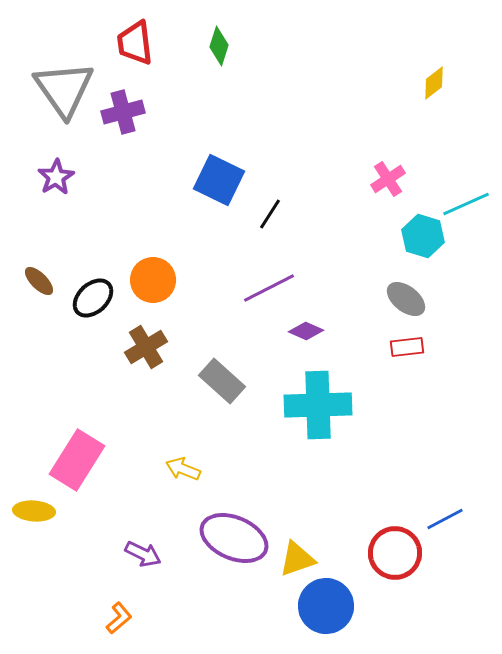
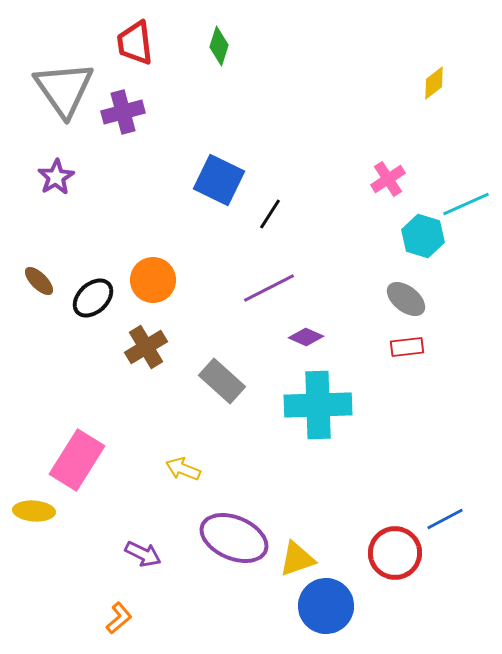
purple diamond: moved 6 px down
